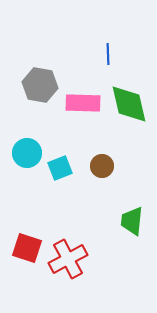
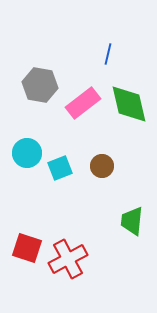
blue line: rotated 15 degrees clockwise
pink rectangle: rotated 40 degrees counterclockwise
